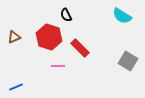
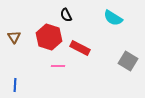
cyan semicircle: moved 9 px left, 2 px down
brown triangle: rotated 40 degrees counterclockwise
red rectangle: rotated 18 degrees counterclockwise
blue line: moved 1 px left, 2 px up; rotated 64 degrees counterclockwise
